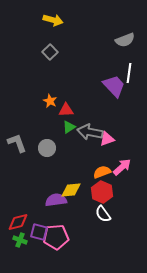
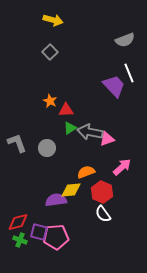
white line: rotated 30 degrees counterclockwise
green triangle: moved 1 px right, 1 px down
orange semicircle: moved 16 px left
